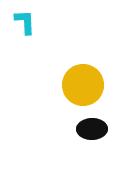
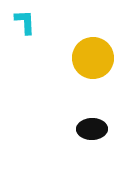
yellow circle: moved 10 px right, 27 px up
